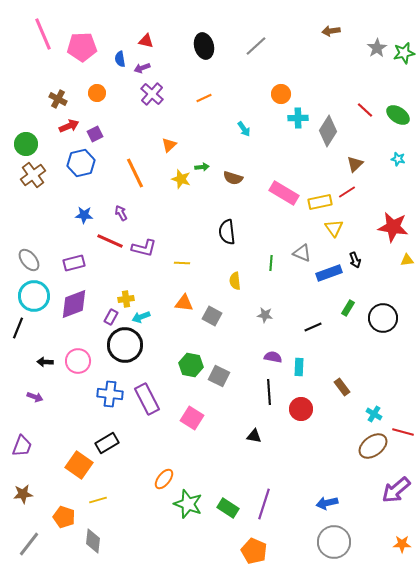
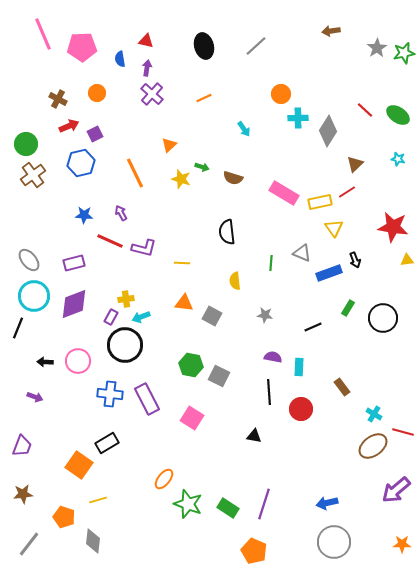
purple arrow at (142, 68): moved 5 px right; rotated 119 degrees clockwise
green arrow at (202, 167): rotated 24 degrees clockwise
